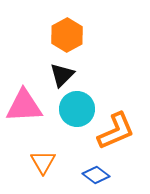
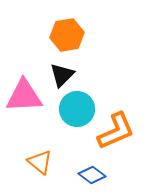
orange hexagon: rotated 20 degrees clockwise
pink triangle: moved 10 px up
orange triangle: moved 3 px left; rotated 20 degrees counterclockwise
blue diamond: moved 4 px left
